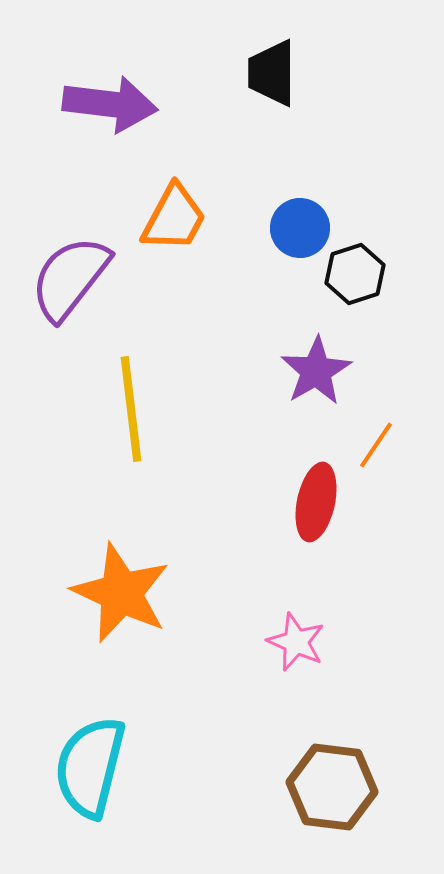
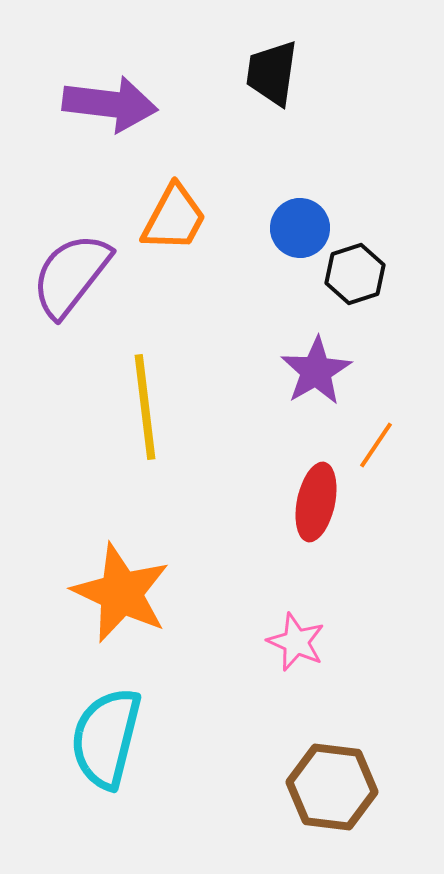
black trapezoid: rotated 8 degrees clockwise
purple semicircle: moved 1 px right, 3 px up
yellow line: moved 14 px right, 2 px up
cyan semicircle: moved 16 px right, 29 px up
